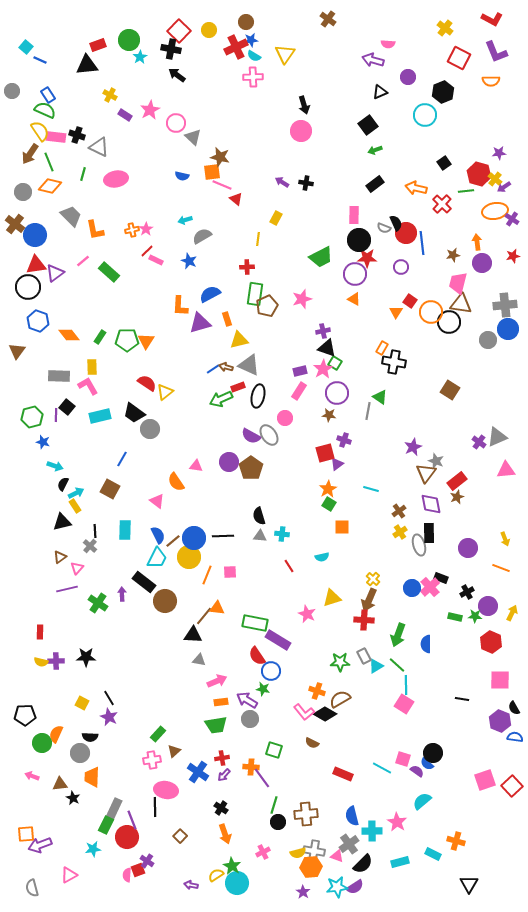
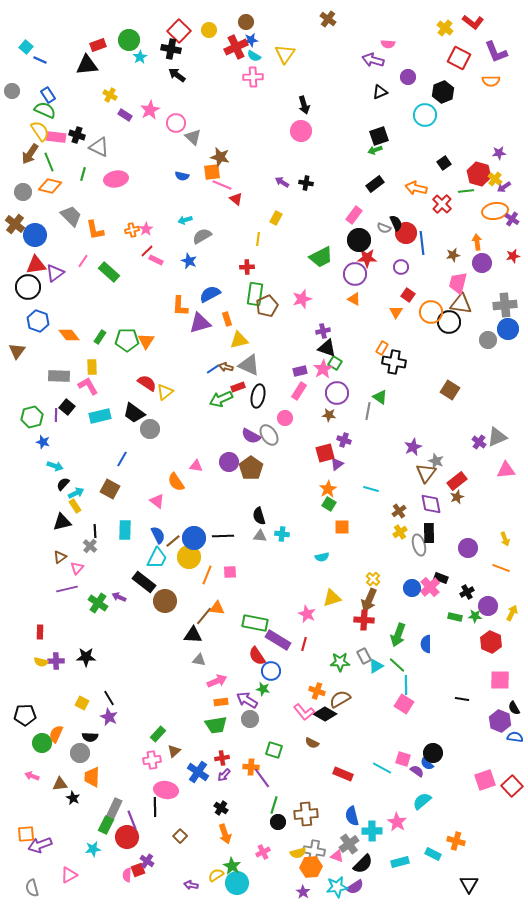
red L-shape at (492, 19): moved 19 px left, 3 px down; rotated 10 degrees clockwise
black square at (368, 125): moved 11 px right, 11 px down; rotated 18 degrees clockwise
pink rectangle at (354, 215): rotated 36 degrees clockwise
pink line at (83, 261): rotated 16 degrees counterclockwise
red square at (410, 301): moved 2 px left, 6 px up
black semicircle at (63, 484): rotated 16 degrees clockwise
red line at (289, 566): moved 15 px right, 78 px down; rotated 48 degrees clockwise
purple arrow at (122, 594): moved 3 px left, 3 px down; rotated 64 degrees counterclockwise
